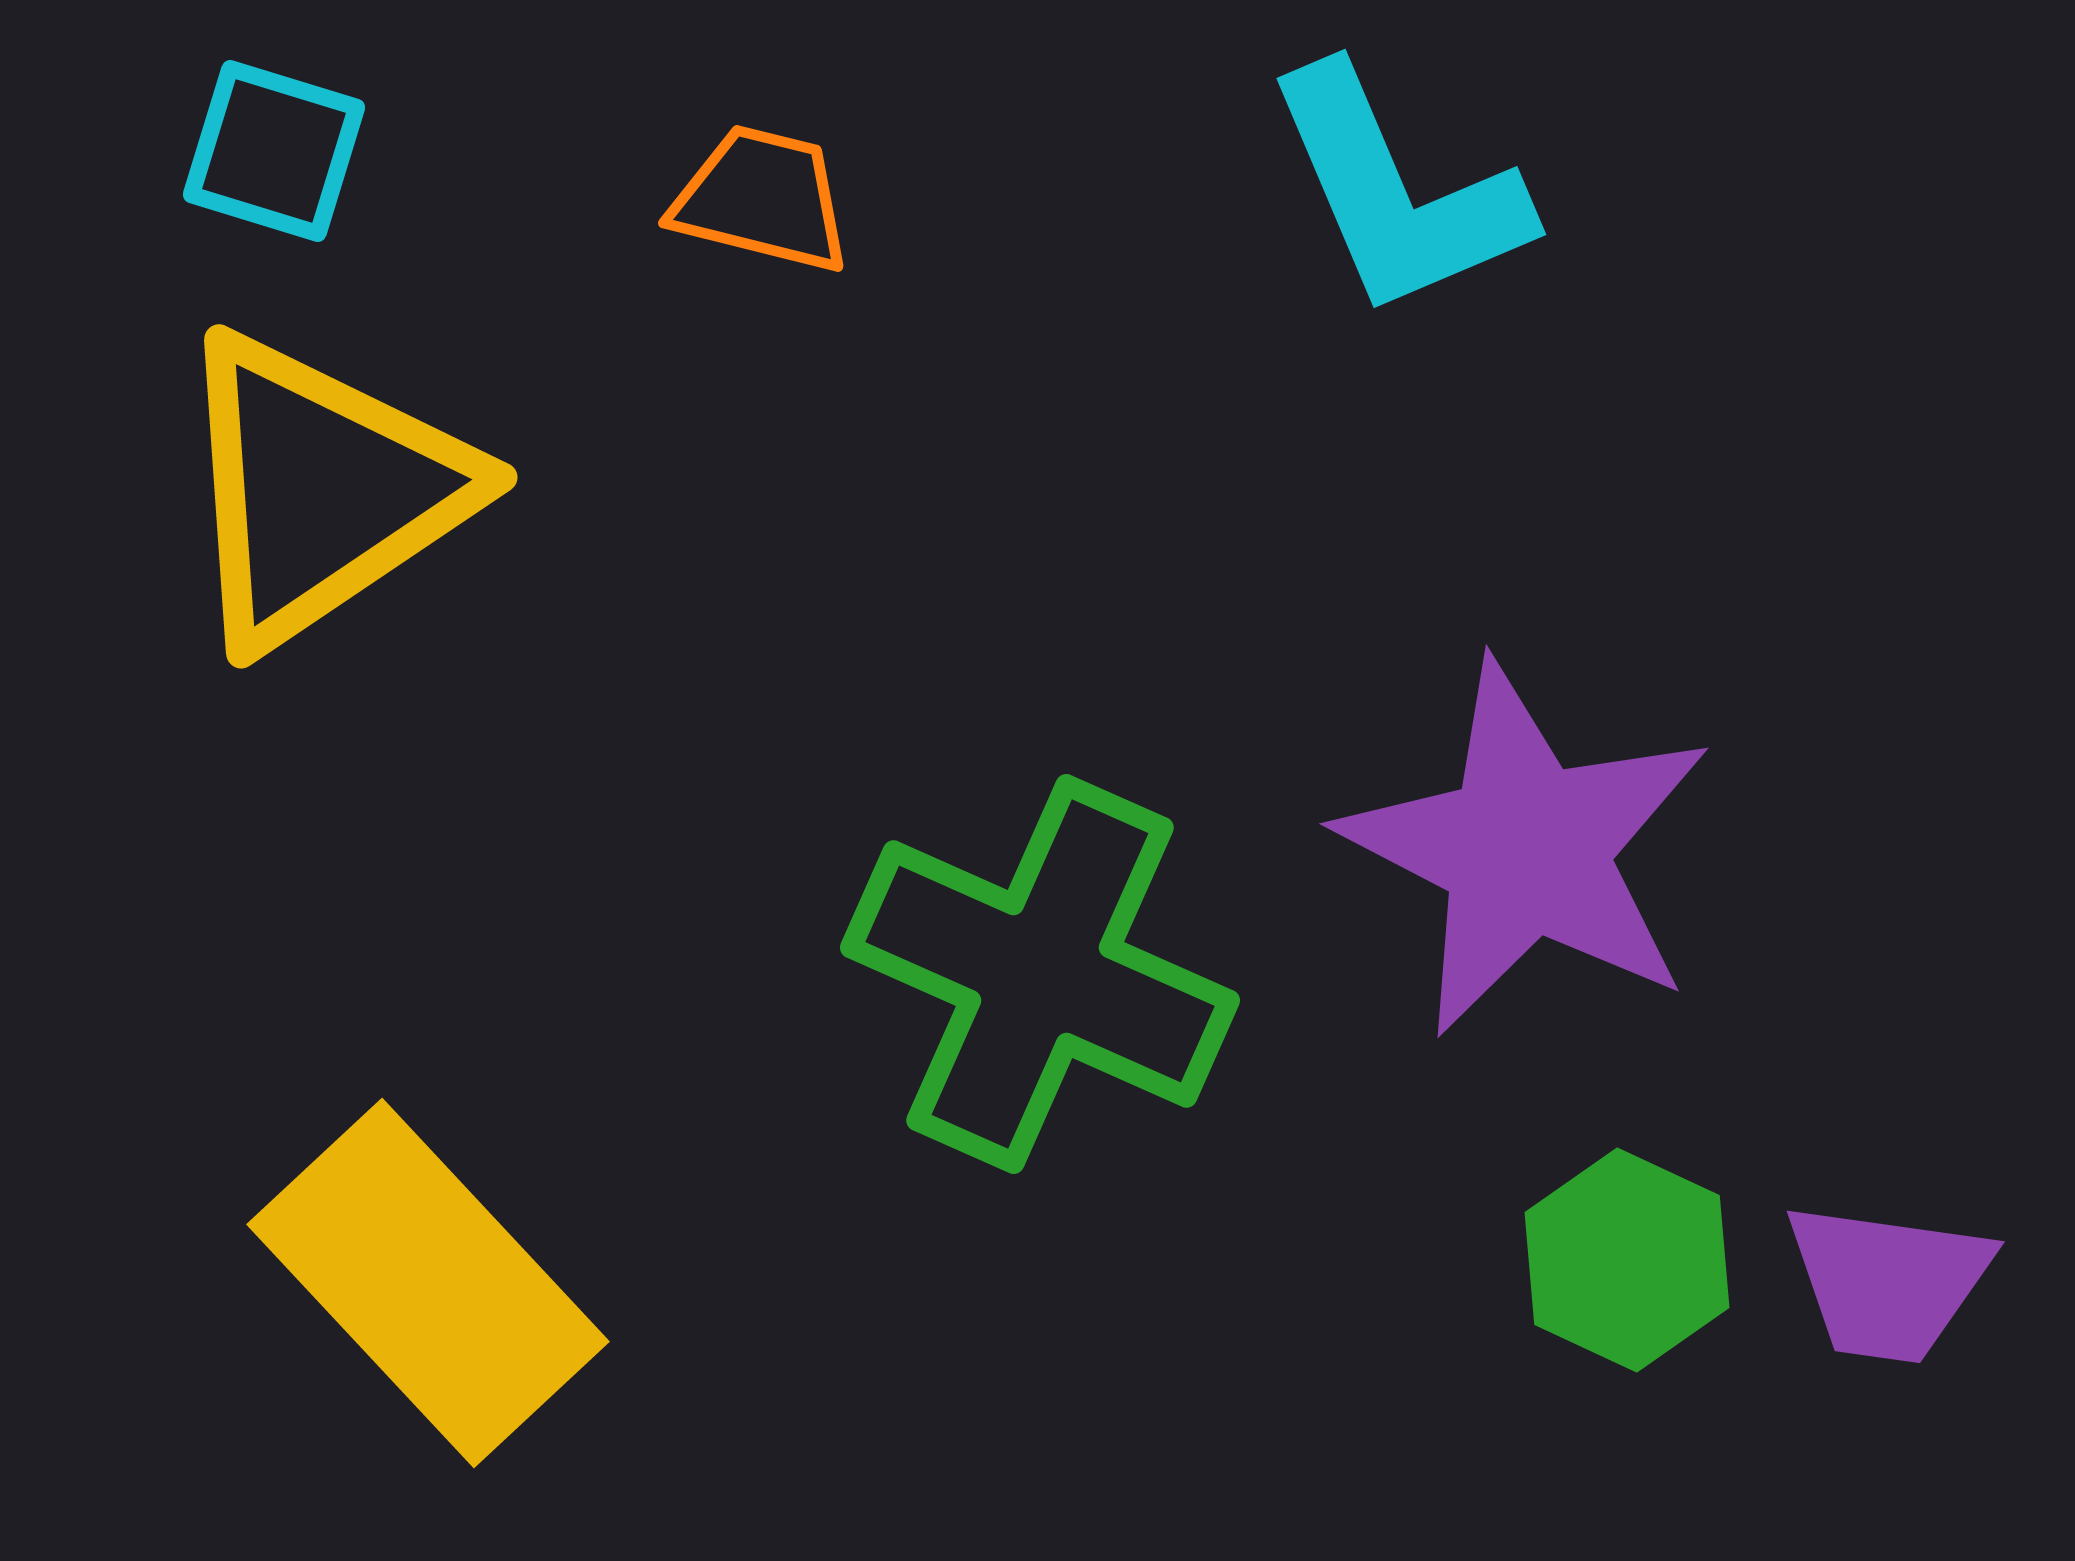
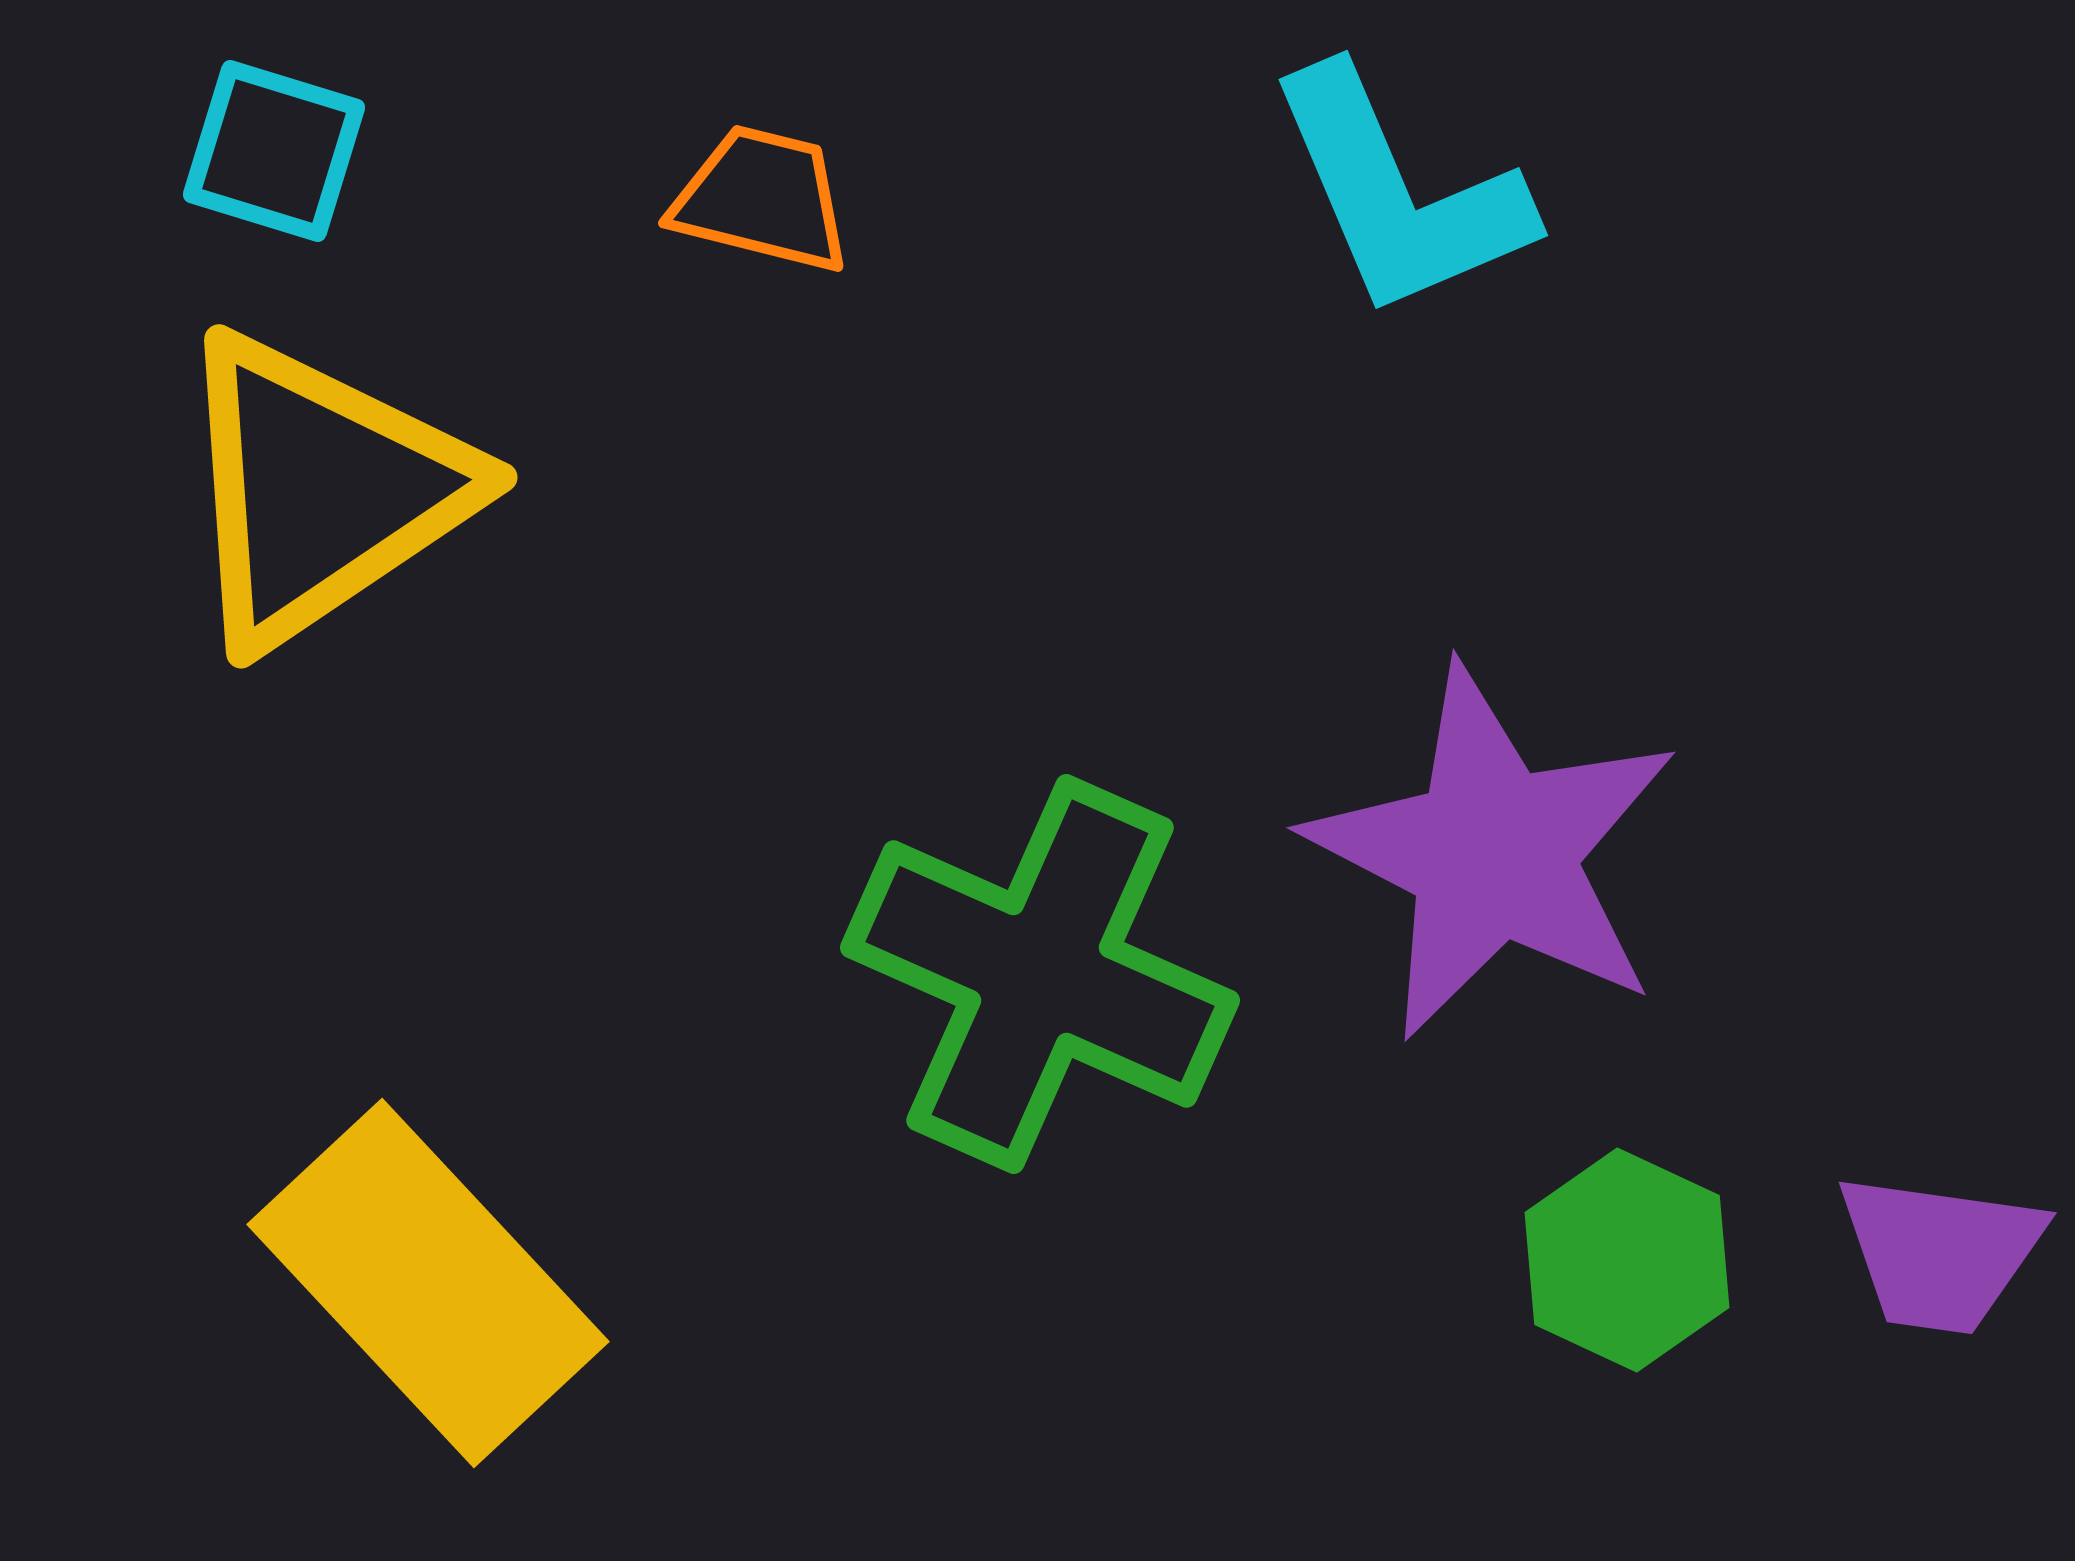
cyan L-shape: moved 2 px right, 1 px down
purple star: moved 33 px left, 4 px down
purple trapezoid: moved 52 px right, 29 px up
